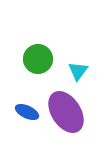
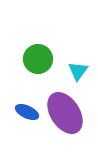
purple ellipse: moved 1 px left, 1 px down
